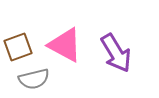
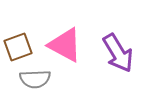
purple arrow: moved 2 px right
gray semicircle: moved 1 px right; rotated 12 degrees clockwise
